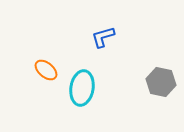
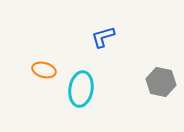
orange ellipse: moved 2 px left; rotated 25 degrees counterclockwise
cyan ellipse: moved 1 px left, 1 px down
